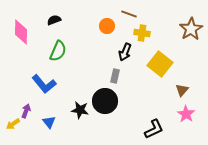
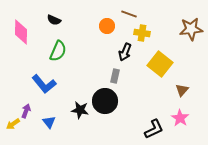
black semicircle: rotated 136 degrees counterclockwise
brown star: rotated 25 degrees clockwise
pink star: moved 6 px left, 4 px down
